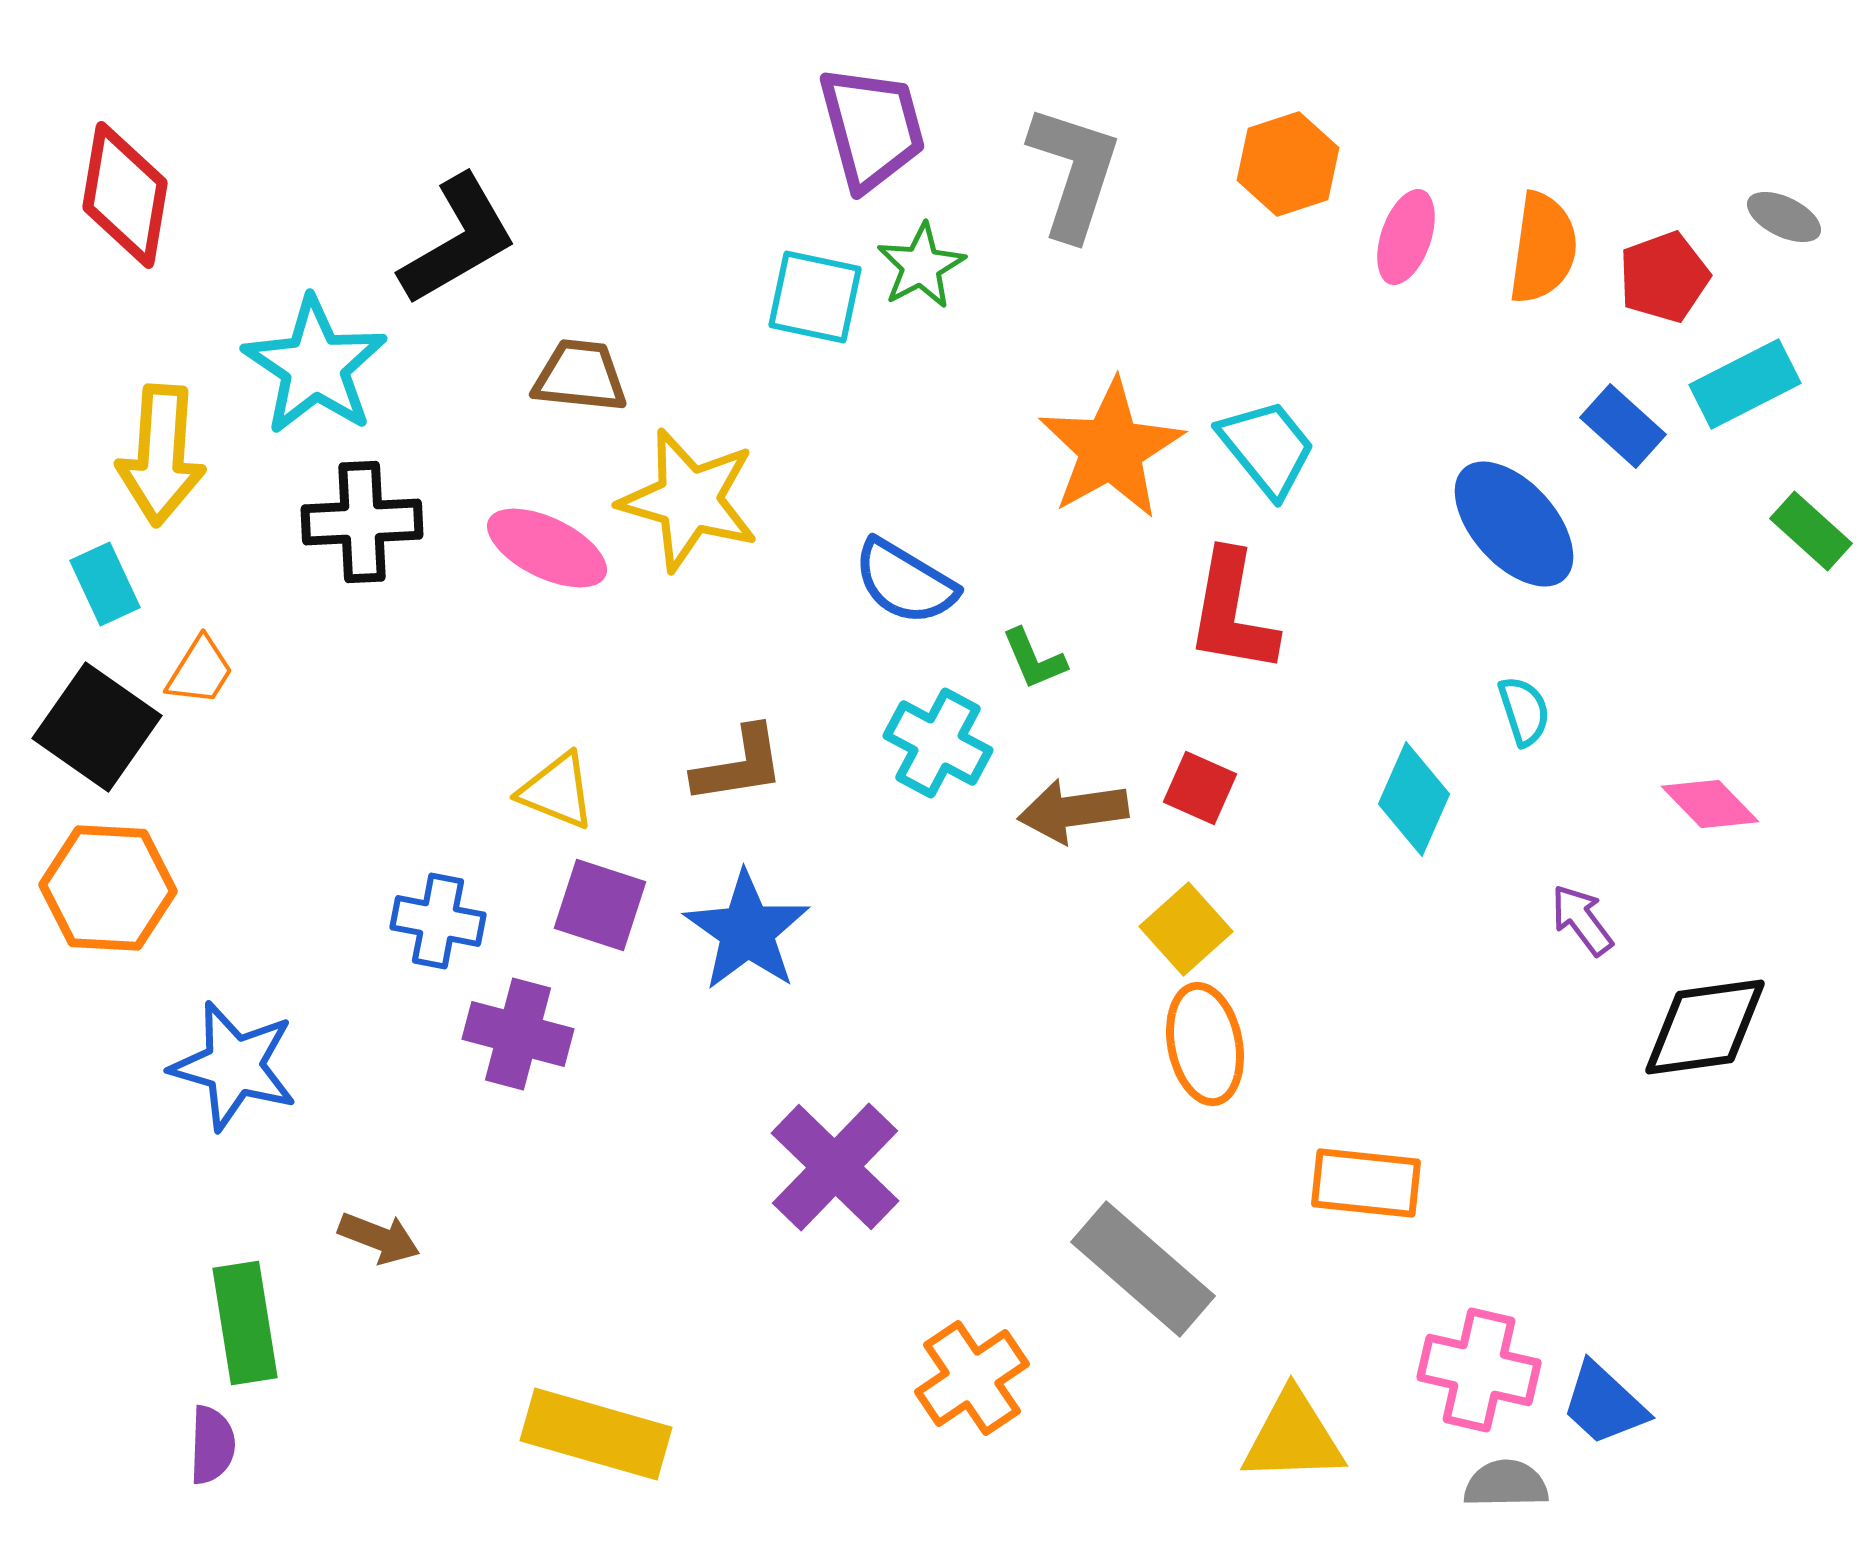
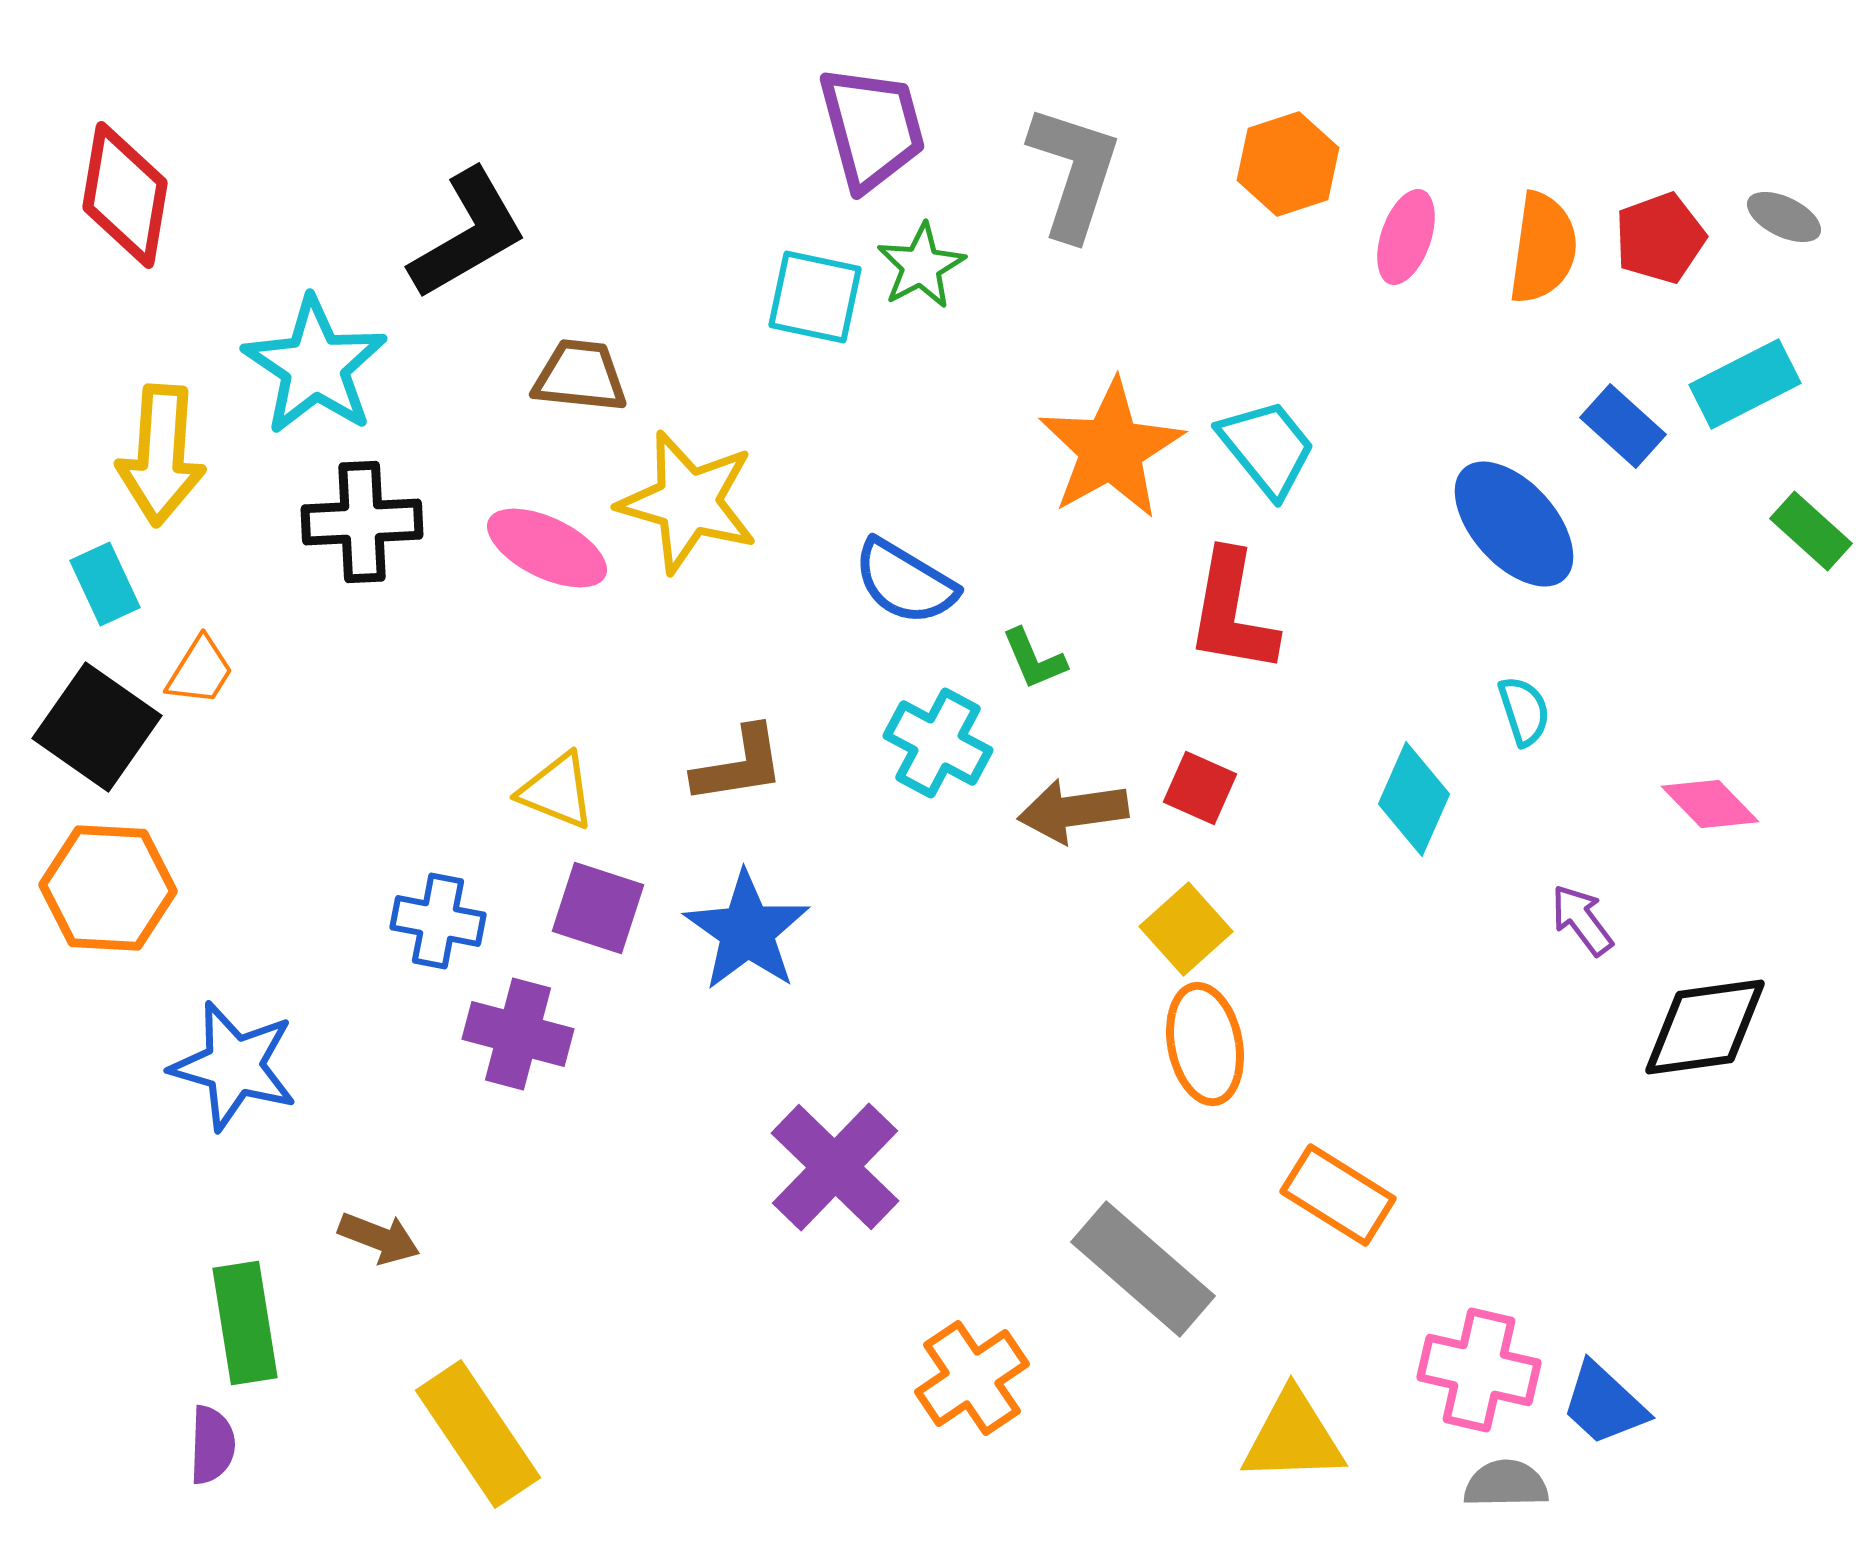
black L-shape at (458, 240): moved 10 px right, 6 px up
red pentagon at (1664, 277): moved 4 px left, 39 px up
yellow star at (689, 500): moved 1 px left, 2 px down
purple square at (600, 905): moved 2 px left, 3 px down
orange rectangle at (1366, 1183): moved 28 px left, 12 px down; rotated 26 degrees clockwise
yellow rectangle at (596, 1434): moved 118 px left; rotated 40 degrees clockwise
